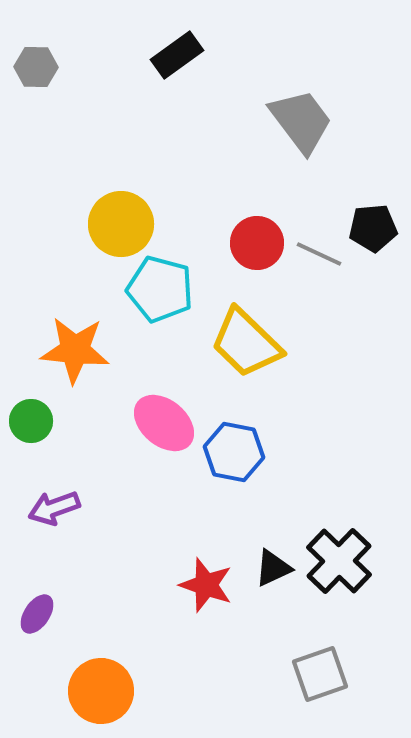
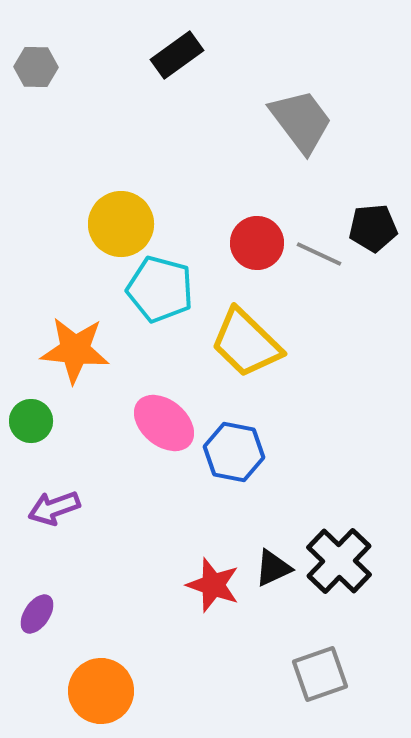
red star: moved 7 px right
